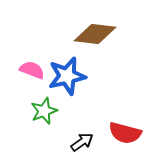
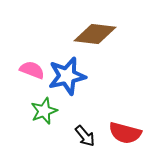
black arrow: moved 3 px right, 6 px up; rotated 85 degrees clockwise
